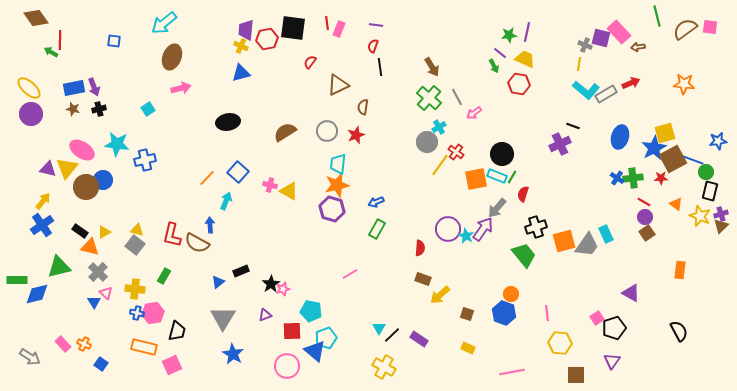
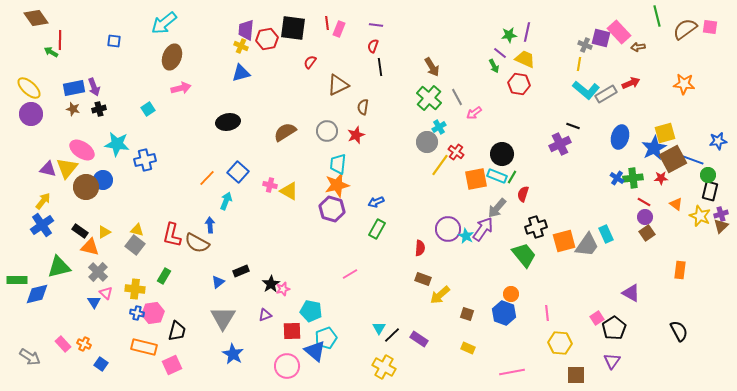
green circle at (706, 172): moved 2 px right, 3 px down
black pentagon at (614, 328): rotated 15 degrees counterclockwise
